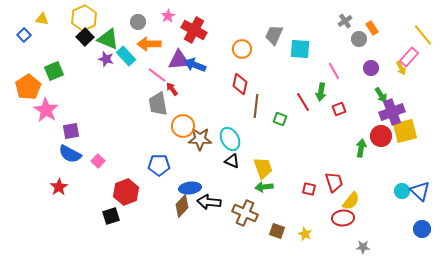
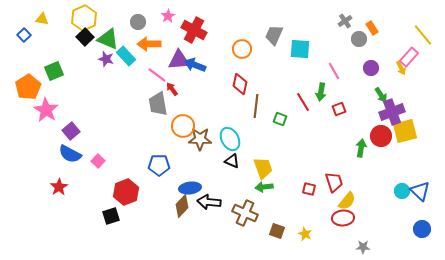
purple square at (71, 131): rotated 30 degrees counterclockwise
yellow semicircle at (351, 201): moved 4 px left
